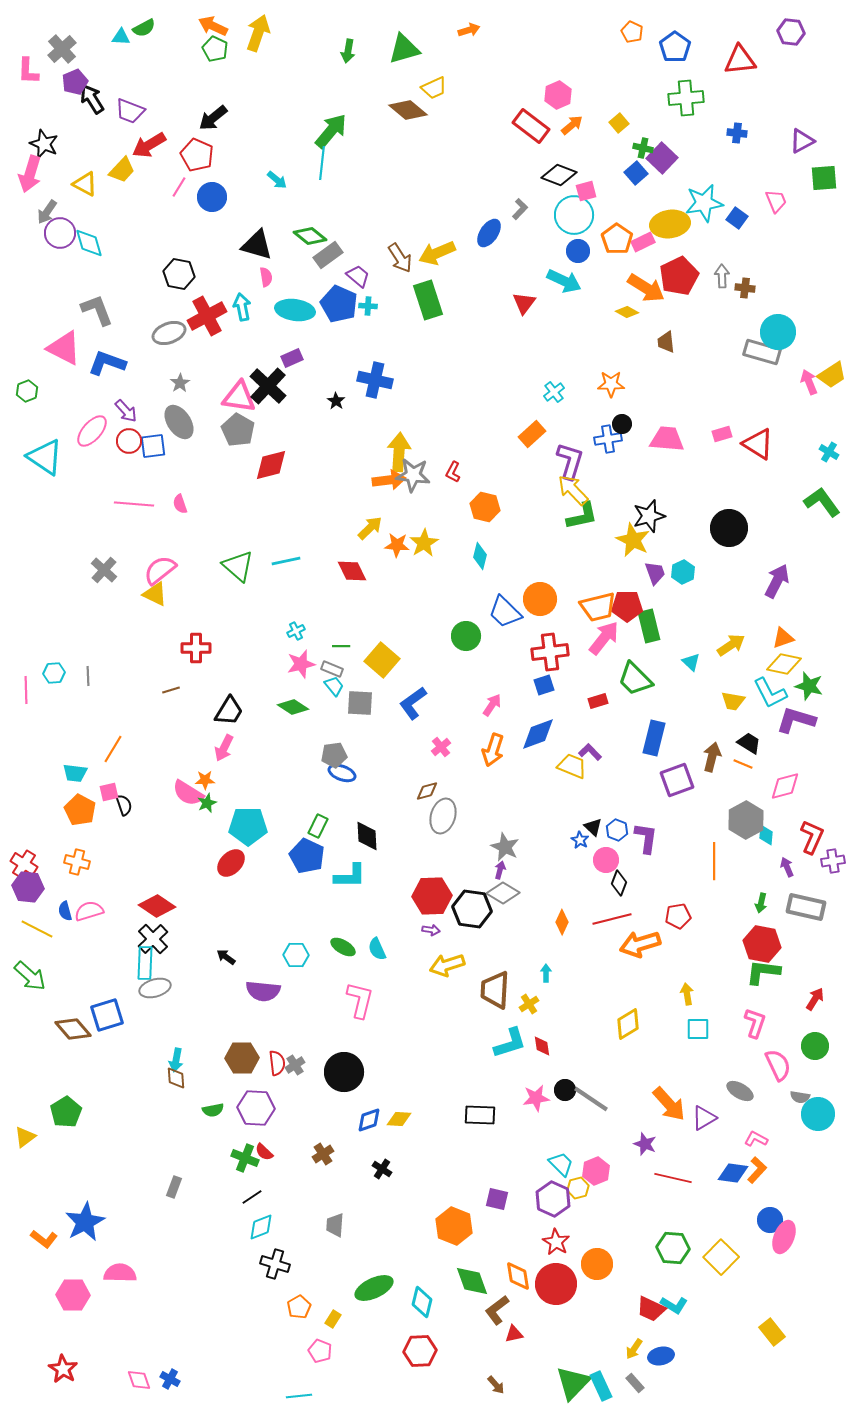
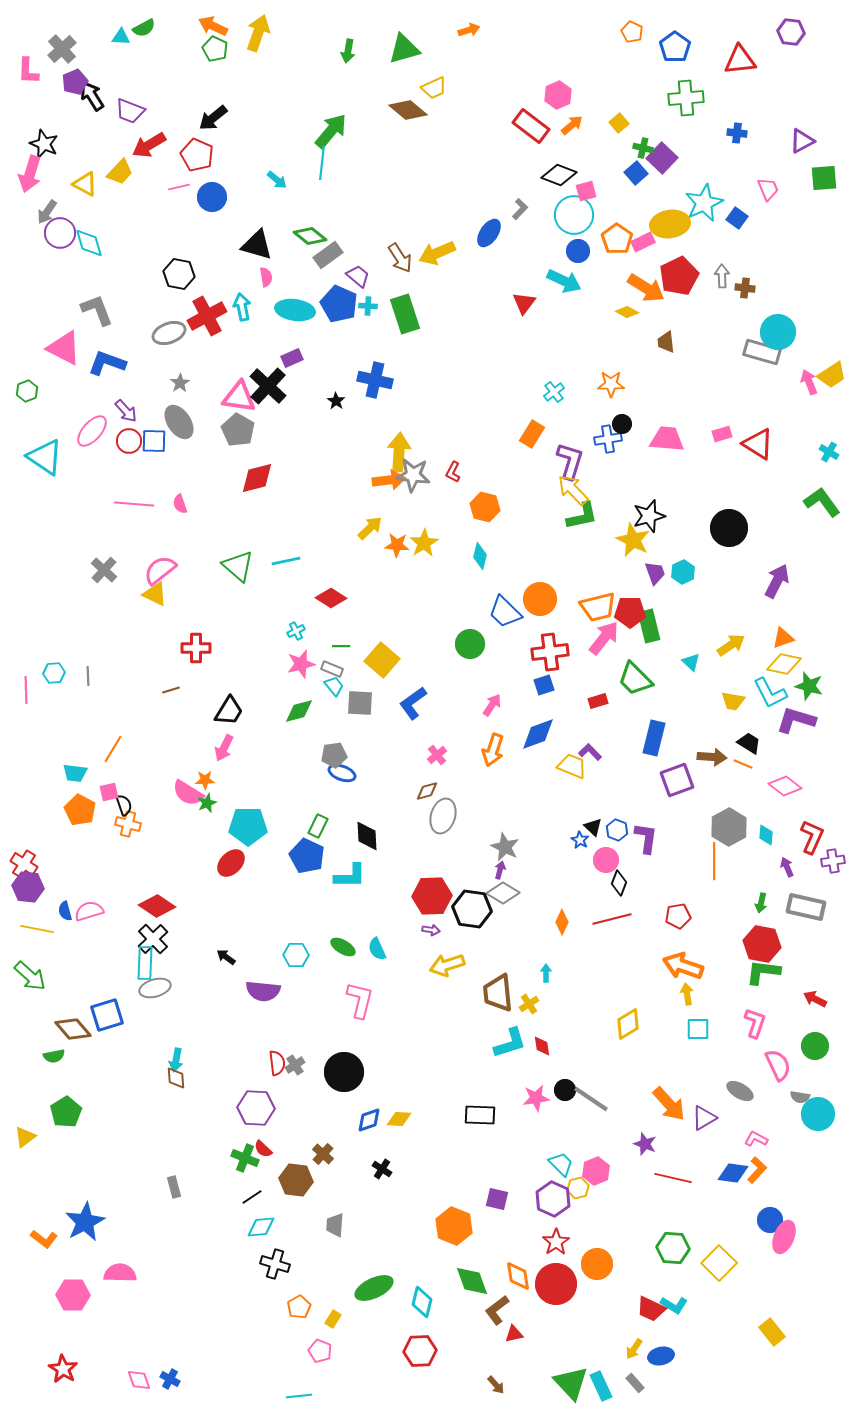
black arrow at (92, 99): moved 3 px up
yellow trapezoid at (122, 170): moved 2 px left, 2 px down
pink line at (179, 187): rotated 45 degrees clockwise
pink trapezoid at (776, 201): moved 8 px left, 12 px up
cyan star at (704, 203): rotated 15 degrees counterclockwise
green rectangle at (428, 300): moved 23 px left, 14 px down
orange rectangle at (532, 434): rotated 16 degrees counterclockwise
blue square at (153, 446): moved 1 px right, 5 px up; rotated 8 degrees clockwise
red diamond at (271, 465): moved 14 px left, 13 px down
red diamond at (352, 571): moved 21 px left, 27 px down; rotated 32 degrees counterclockwise
red pentagon at (627, 606): moved 3 px right, 6 px down
green circle at (466, 636): moved 4 px right, 8 px down
green diamond at (293, 707): moved 6 px right, 4 px down; rotated 48 degrees counterclockwise
pink cross at (441, 747): moved 4 px left, 8 px down
brown arrow at (712, 757): rotated 80 degrees clockwise
pink diamond at (785, 786): rotated 52 degrees clockwise
gray hexagon at (746, 820): moved 17 px left, 7 px down
orange cross at (77, 862): moved 51 px right, 38 px up
yellow line at (37, 929): rotated 16 degrees counterclockwise
orange arrow at (640, 944): moved 43 px right, 22 px down; rotated 36 degrees clockwise
brown trapezoid at (495, 990): moved 3 px right, 3 px down; rotated 9 degrees counterclockwise
red arrow at (815, 999): rotated 95 degrees counterclockwise
brown hexagon at (242, 1058): moved 54 px right, 122 px down; rotated 8 degrees clockwise
green semicircle at (213, 1110): moved 159 px left, 54 px up
red semicircle at (264, 1152): moved 1 px left, 3 px up
brown cross at (323, 1154): rotated 15 degrees counterclockwise
gray rectangle at (174, 1187): rotated 35 degrees counterclockwise
cyan diamond at (261, 1227): rotated 16 degrees clockwise
red star at (556, 1242): rotated 8 degrees clockwise
yellow square at (721, 1257): moved 2 px left, 6 px down
green triangle at (573, 1383): moved 2 px left; rotated 27 degrees counterclockwise
